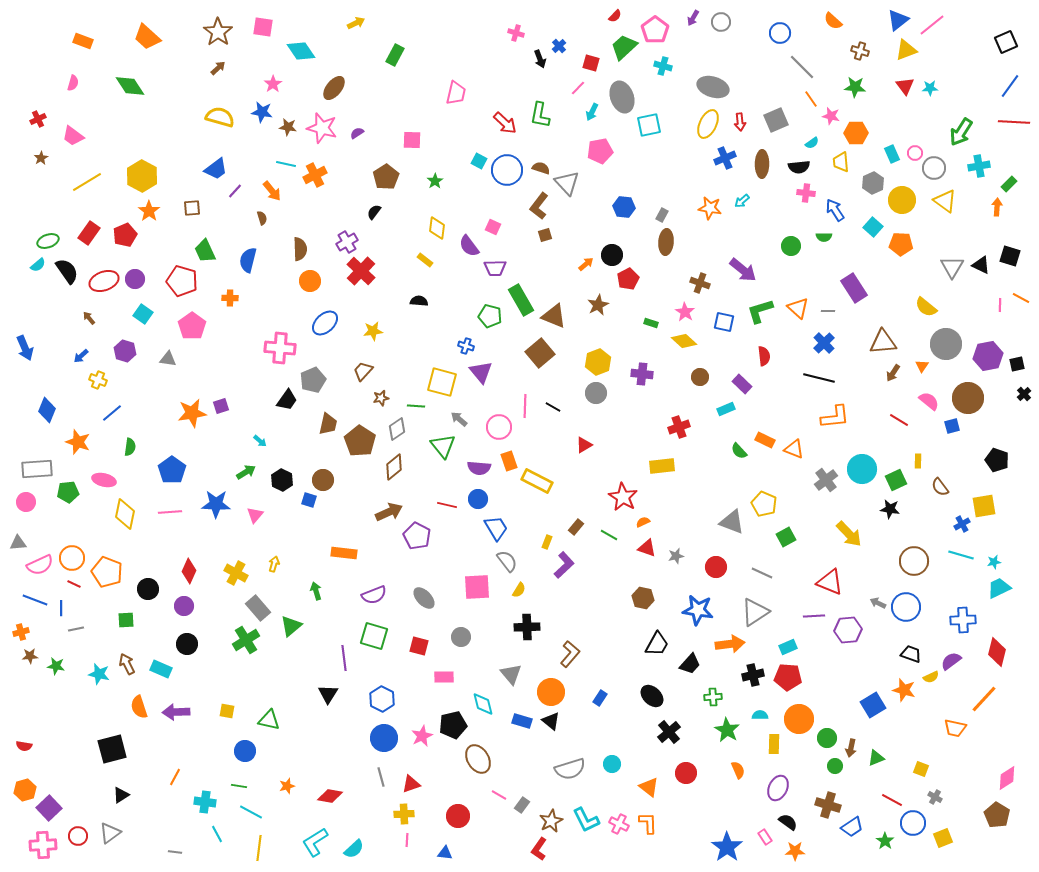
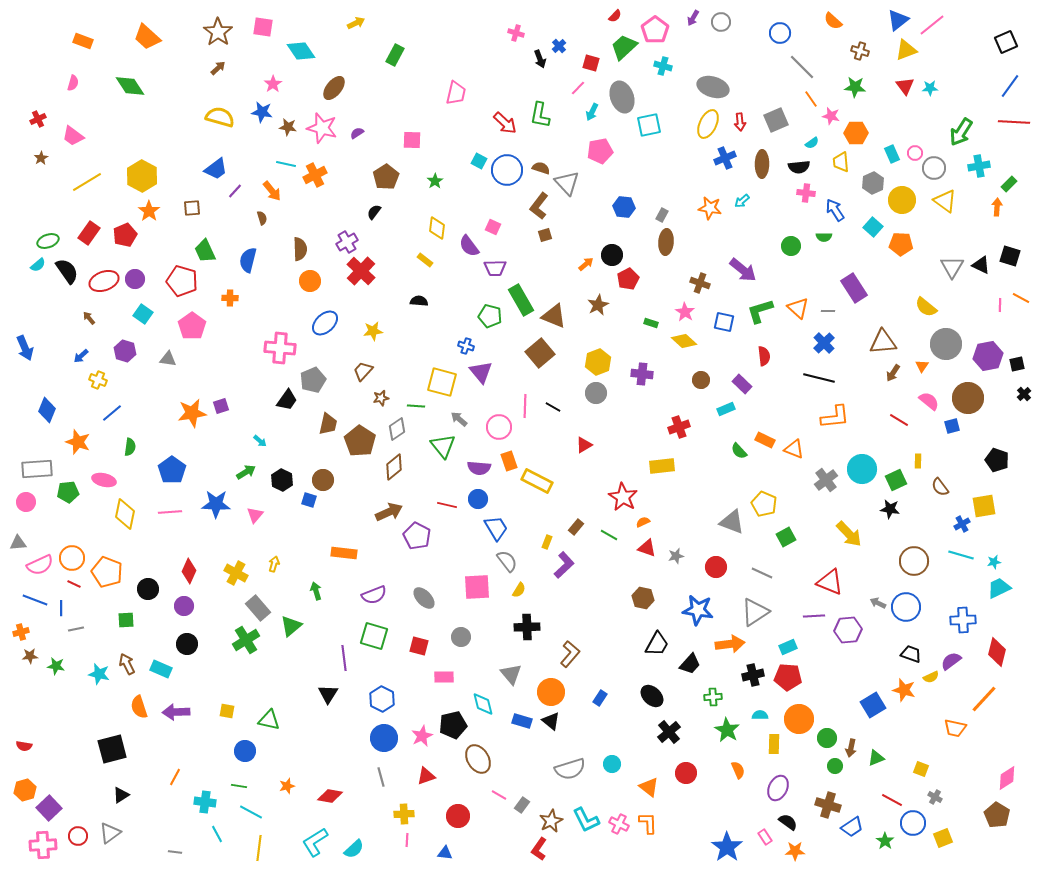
brown circle at (700, 377): moved 1 px right, 3 px down
red triangle at (411, 784): moved 15 px right, 8 px up
